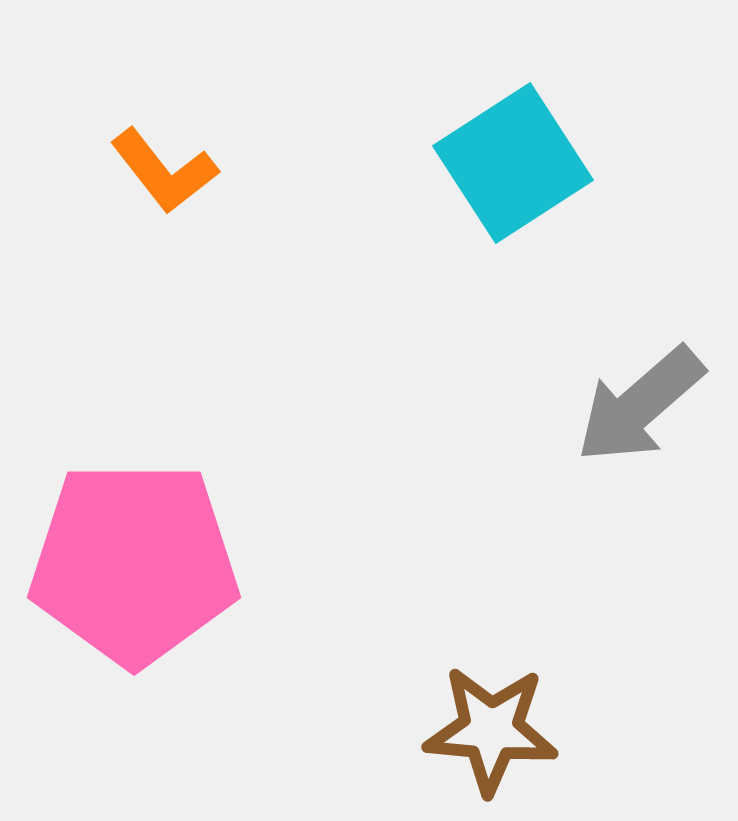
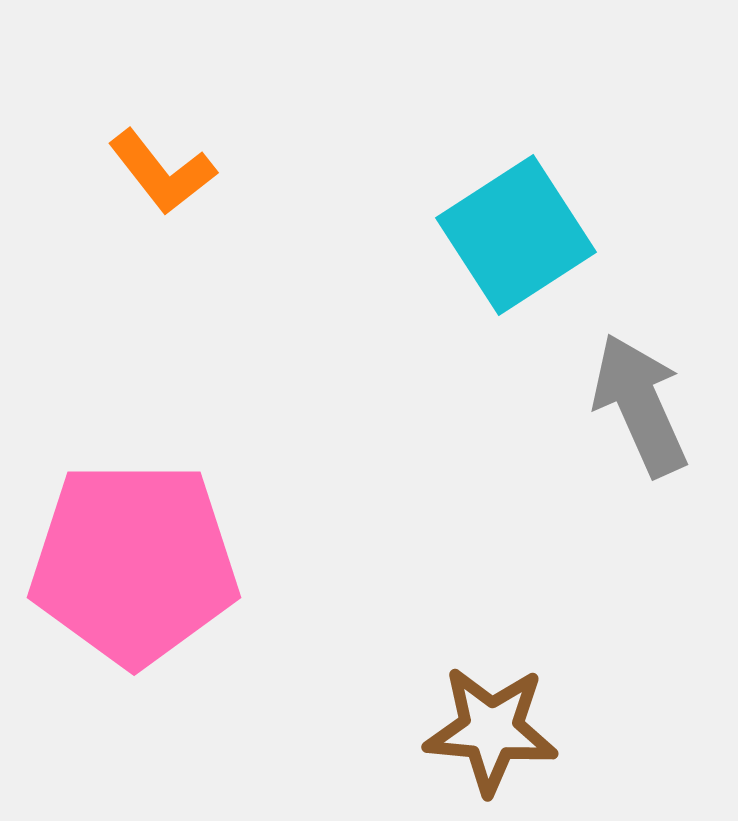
cyan square: moved 3 px right, 72 px down
orange L-shape: moved 2 px left, 1 px down
gray arrow: rotated 107 degrees clockwise
